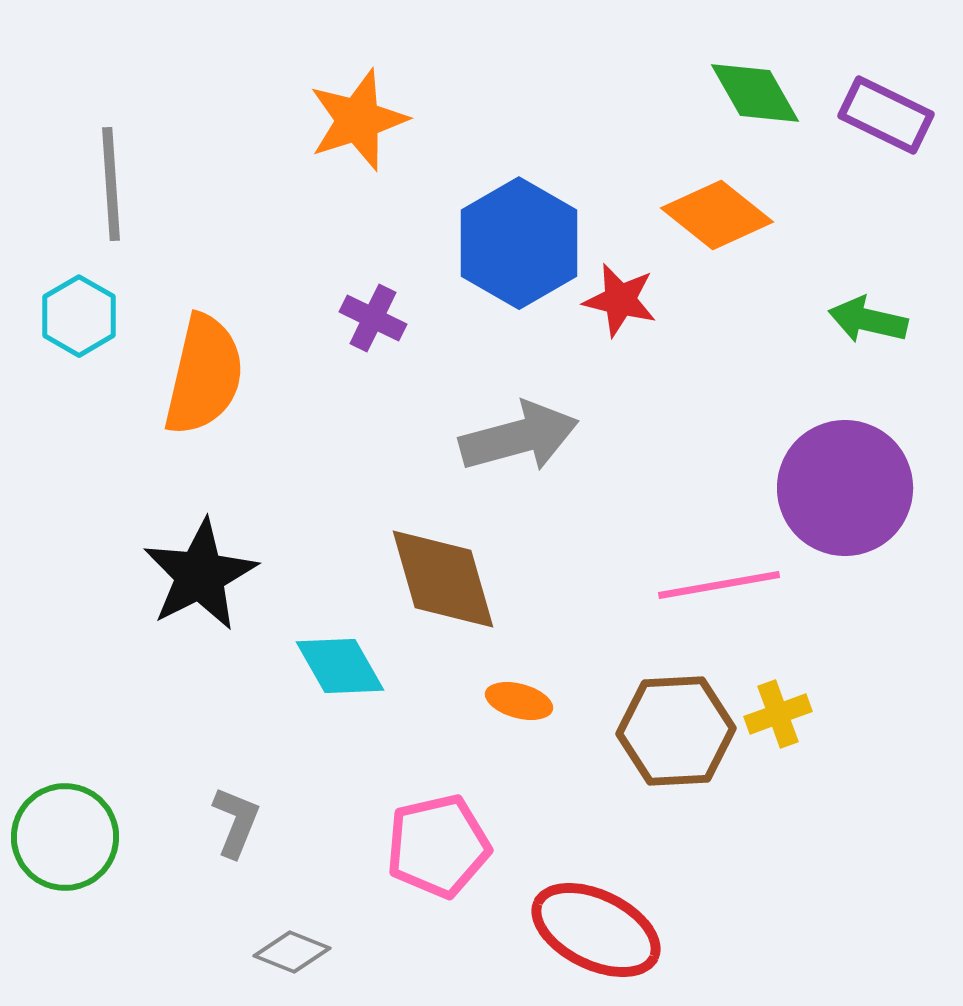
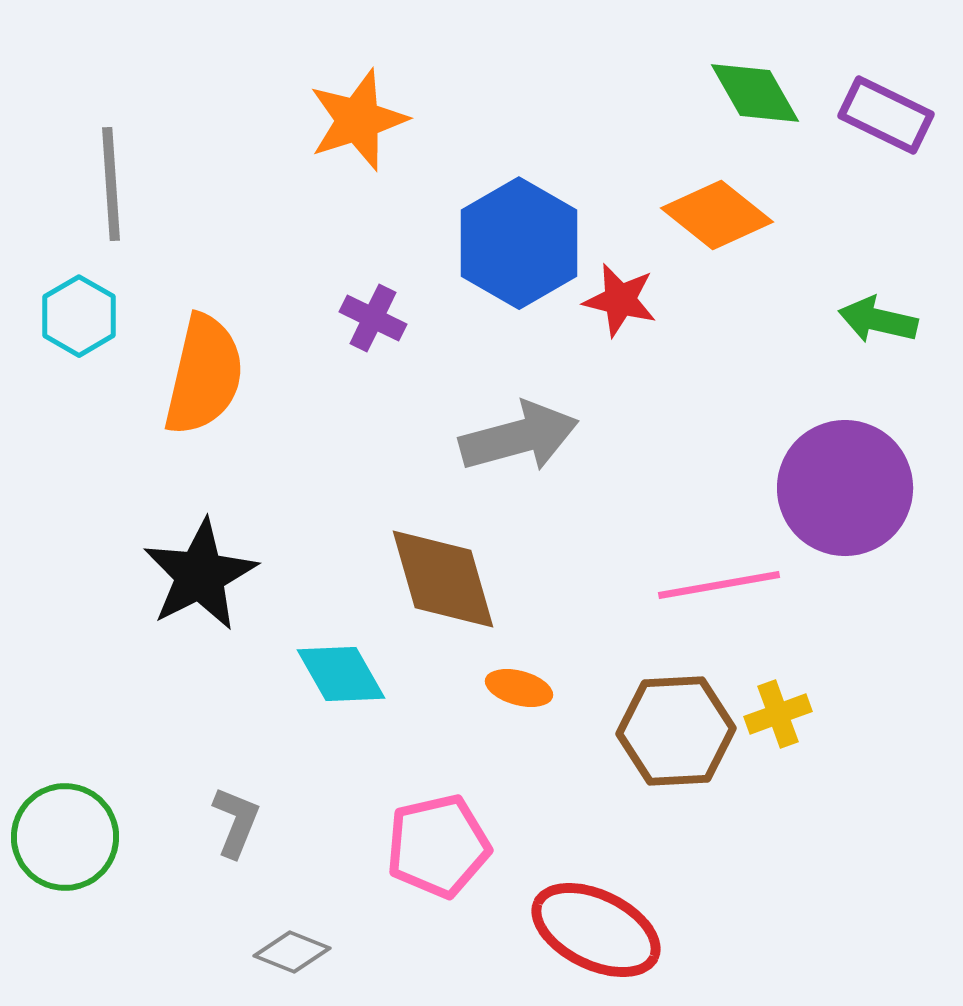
green arrow: moved 10 px right
cyan diamond: moved 1 px right, 8 px down
orange ellipse: moved 13 px up
